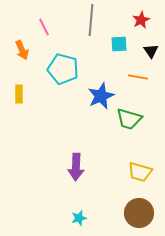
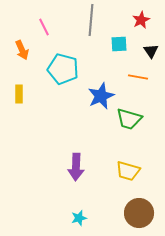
yellow trapezoid: moved 12 px left, 1 px up
